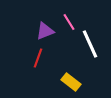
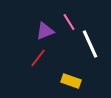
red line: rotated 18 degrees clockwise
yellow rectangle: moved 1 px up; rotated 18 degrees counterclockwise
